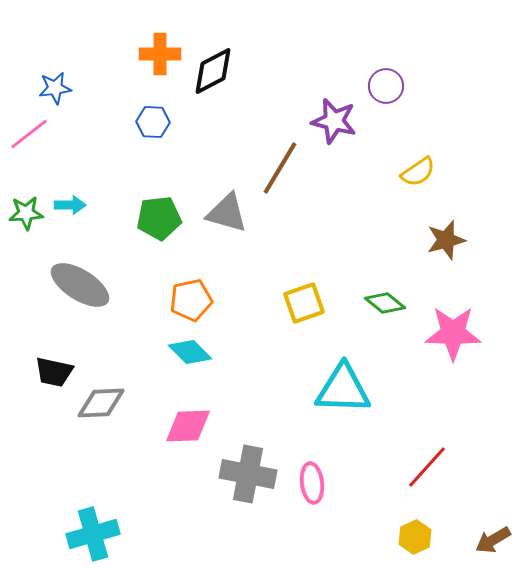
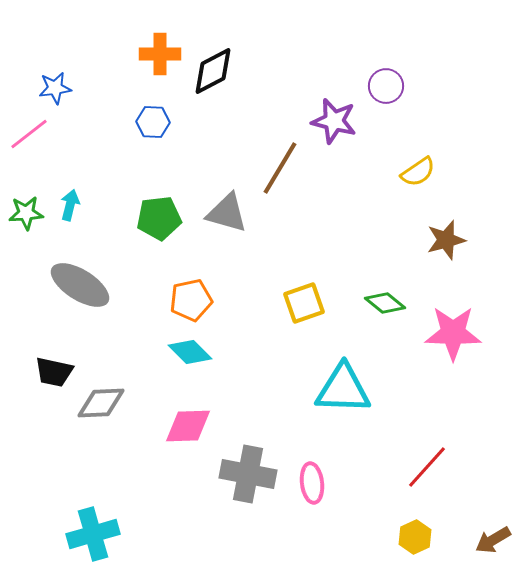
cyan arrow: rotated 76 degrees counterclockwise
